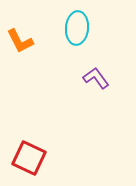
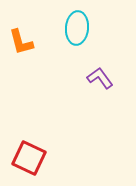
orange L-shape: moved 1 px right, 1 px down; rotated 12 degrees clockwise
purple L-shape: moved 4 px right
